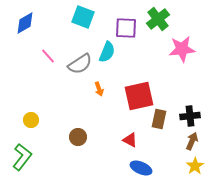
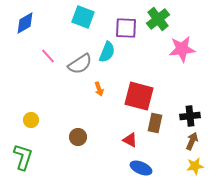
red square: rotated 28 degrees clockwise
brown rectangle: moved 4 px left, 4 px down
green L-shape: moved 1 px right; rotated 20 degrees counterclockwise
yellow star: rotated 24 degrees clockwise
